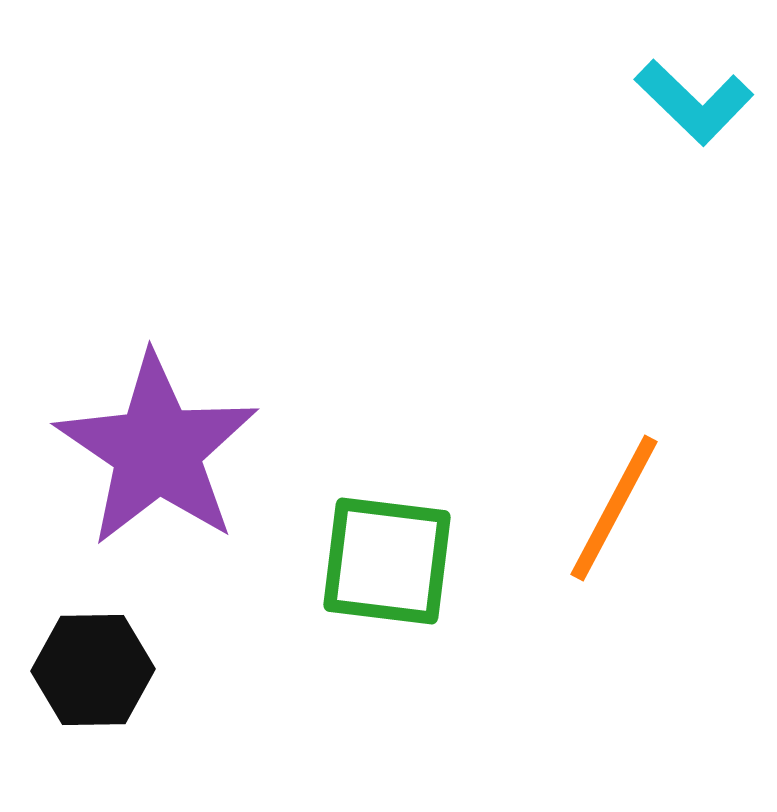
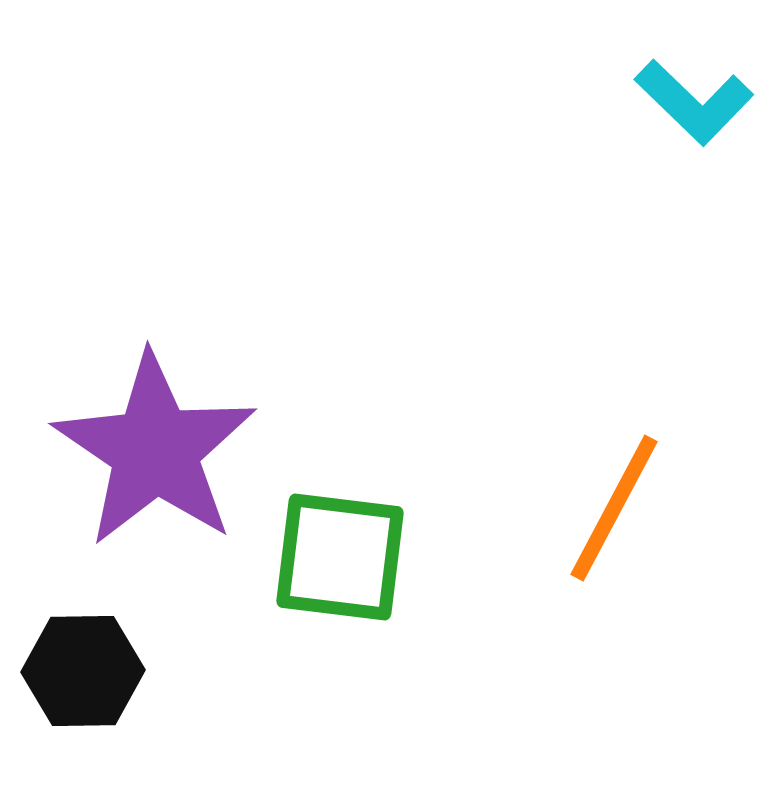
purple star: moved 2 px left
green square: moved 47 px left, 4 px up
black hexagon: moved 10 px left, 1 px down
